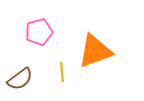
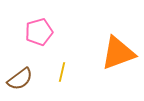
orange triangle: moved 23 px right, 2 px down
yellow line: rotated 18 degrees clockwise
